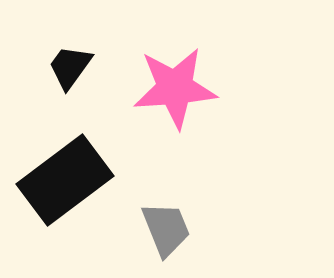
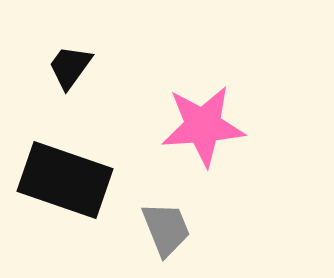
pink star: moved 28 px right, 38 px down
black rectangle: rotated 56 degrees clockwise
